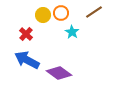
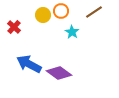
orange circle: moved 2 px up
red cross: moved 12 px left, 7 px up
blue arrow: moved 2 px right, 4 px down
